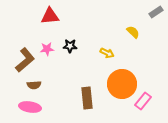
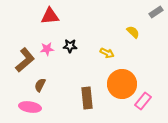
brown semicircle: moved 6 px right; rotated 120 degrees clockwise
